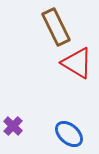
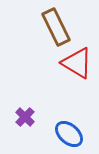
purple cross: moved 12 px right, 9 px up
